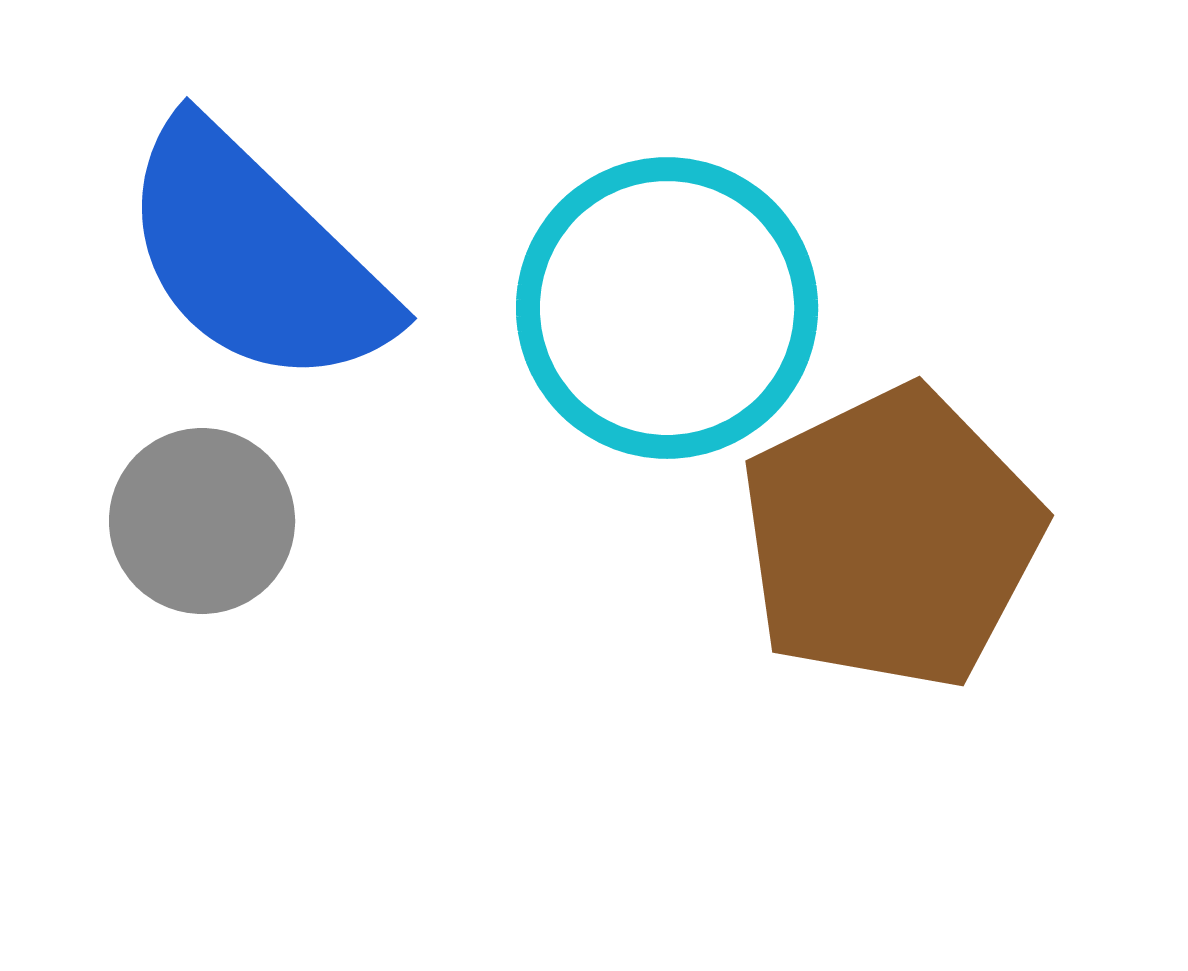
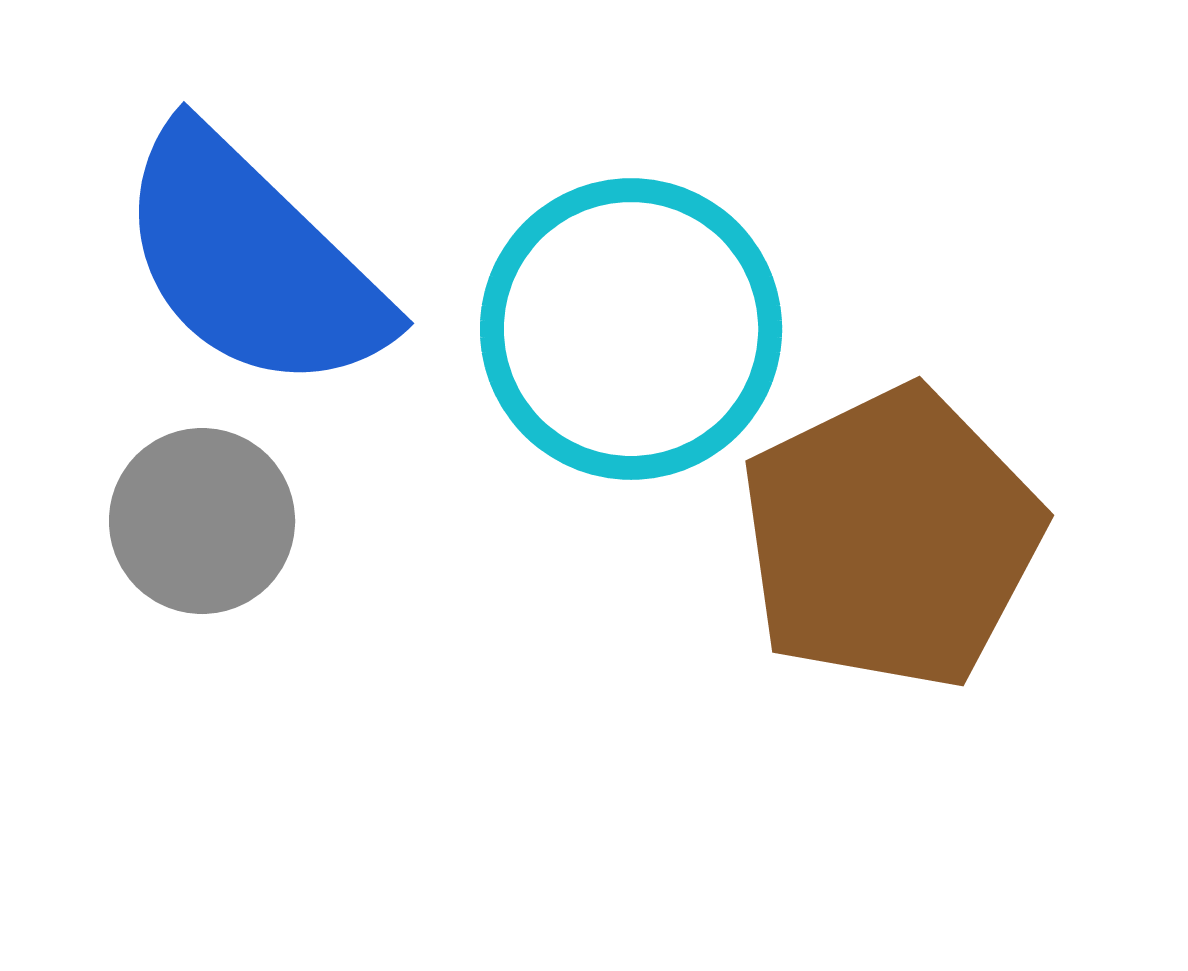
blue semicircle: moved 3 px left, 5 px down
cyan circle: moved 36 px left, 21 px down
